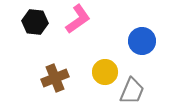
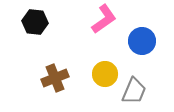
pink L-shape: moved 26 px right
yellow circle: moved 2 px down
gray trapezoid: moved 2 px right
